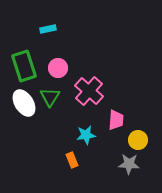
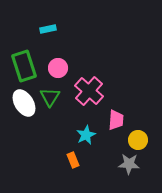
cyan star: rotated 18 degrees counterclockwise
orange rectangle: moved 1 px right
